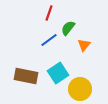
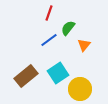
brown rectangle: rotated 50 degrees counterclockwise
